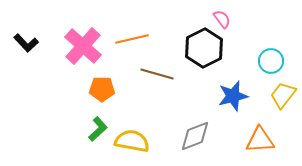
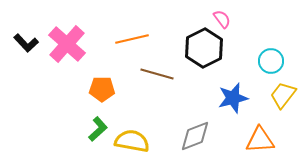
pink cross: moved 16 px left, 2 px up
blue star: moved 2 px down
